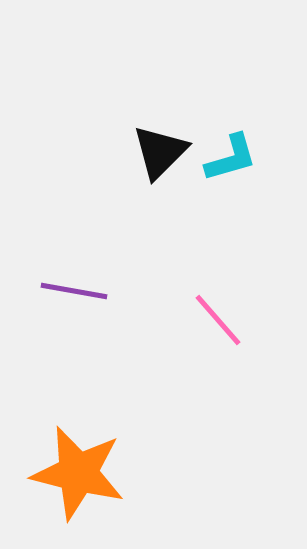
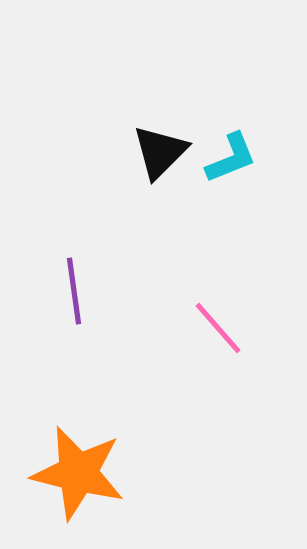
cyan L-shape: rotated 6 degrees counterclockwise
purple line: rotated 72 degrees clockwise
pink line: moved 8 px down
